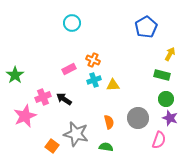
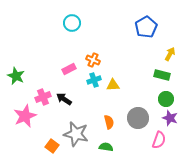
green star: moved 1 px right, 1 px down; rotated 12 degrees counterclockwise
